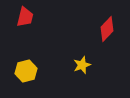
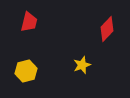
red trapezoid: moved 4 px right, 5 px down
